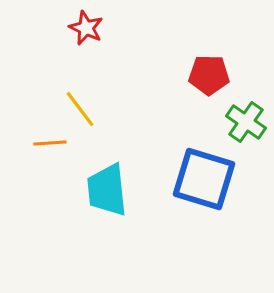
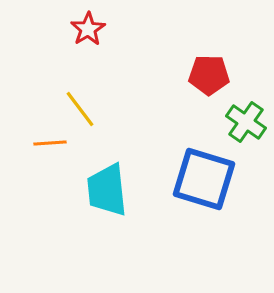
red star: moved 2 px right, 1 px down; rotated 16 degrees clockwise
